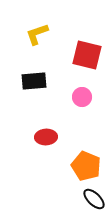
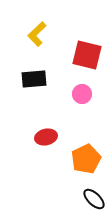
yellow L-shape: rotated 25 degrees counterclockwise
black rectangle: moved 2 px up
pink circle: moved 3 px up
red ellipse: rotated 10 degrees counterclockwise
orange pentagon: moved 7 px up; rotated 24 degrees clockwise
